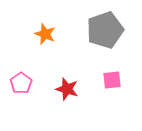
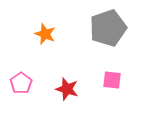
gray pentagon: moved 3 px right, 2 px up
pink square: rotated 12 degrees clockwise
